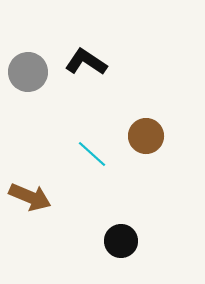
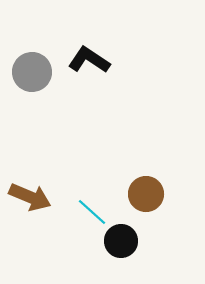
black L-shape: moved 3 px right, 2 px up
gray circle: moved 4 px right
brown circle: moved 58 px down
cyan line: moved 58 px down
